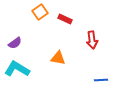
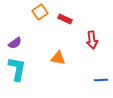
cyan L-shape: rotated 70 degrees clockwise
